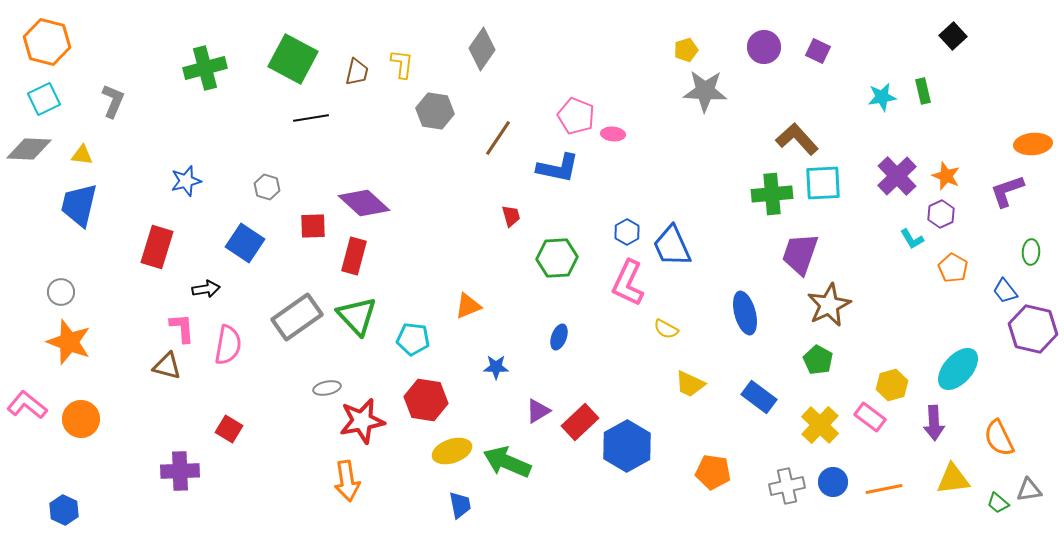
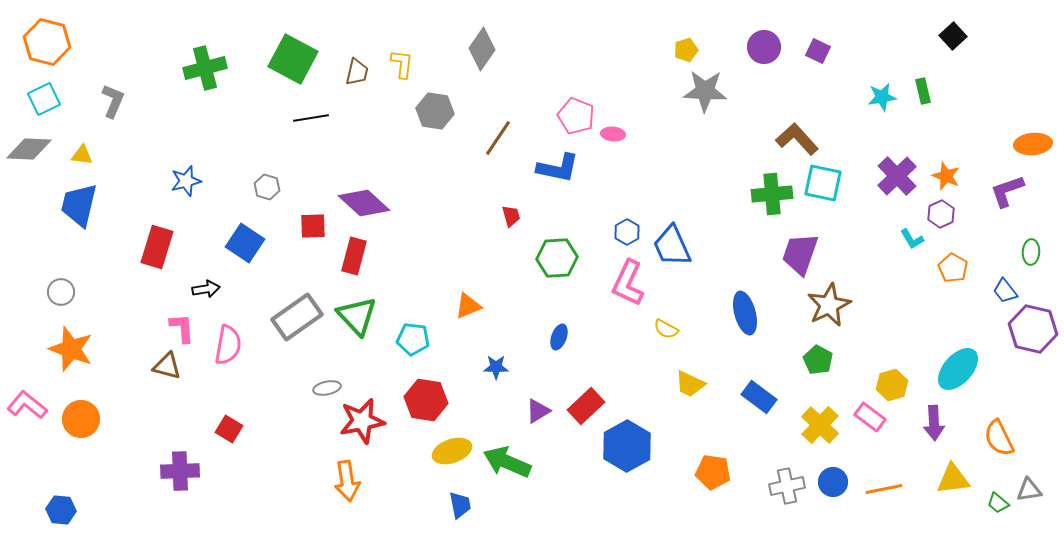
cyan square at (823, 183): rotated 15 degrees clockwise
orange star at (69, 342): moved 2 px right, 7 px down
red rectangle at (580, 422): moved 6 px right, 16 px up
blue hexagon at (64, 510): moved 3 px left; rotated 20 degrees counterclockwise
